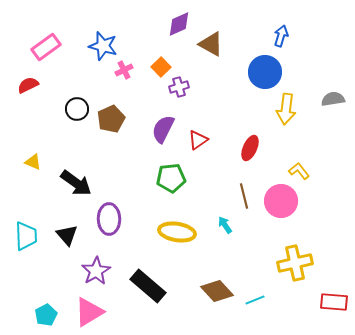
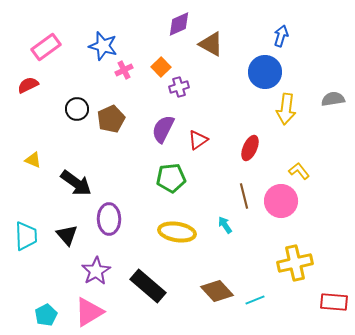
yellow triangle: moved 2 px up
